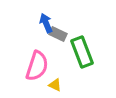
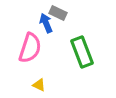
gray rectangle: moved 21 px up
pink semicircle: moved 7 px left, 18 px up
yellow triangle: moved 16 px left
